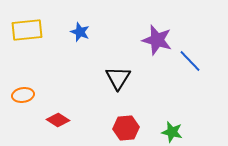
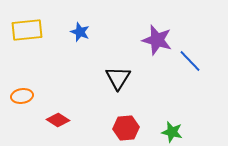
orange ellipse: moved 1 px left, 1 px down
